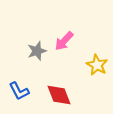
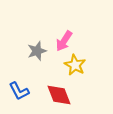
pink arrow: rotated 10 degrees counterclockwise
yellow star: moved 22 px left
